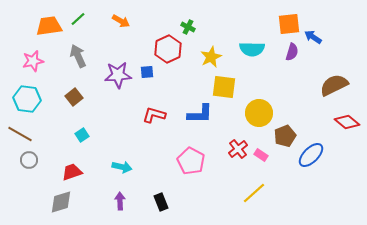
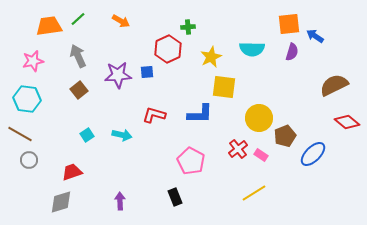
green cross: rotated 32 degrees counterclockwise
blue arrow: moved 2 px right, 1 px up
brown square: moved 5 px right, 7 px up
yellow circle: moved 5 px down
cyan square: moved 5 px right
blue ellipse: moved 2 px right, 1 px up
cyan arrow: moved 32 px up
yellow line: rotated 10 degrees clockwise
black rectangle: moved 14 px right, 5 px up
